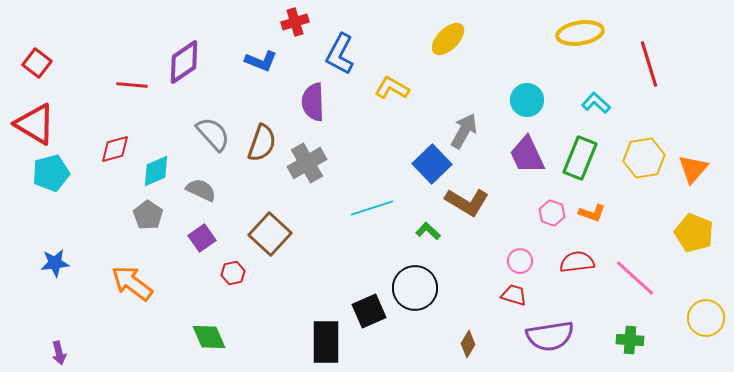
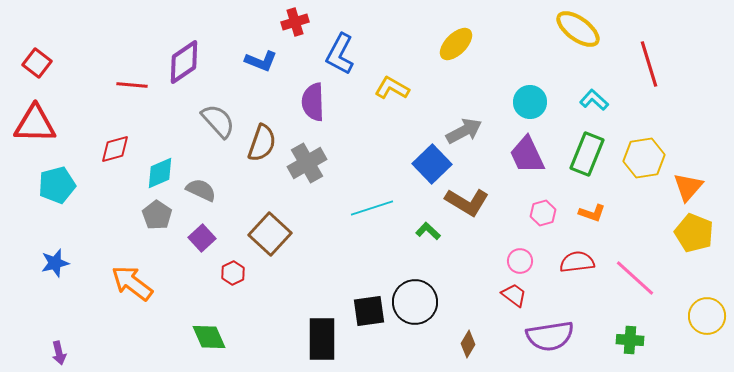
yellow ellipse at (580, 33): moved 2 px left, 4 px up; rotated 45 degrees clockwise
yellow ellipse at (448, 39): moved 8 px right, 5 px down
cyan circle at (527, 100): moved 3 px right, 2 px down
cyan L-shape at (596, 103): moved 2 px left, 3 px up
red triangle at (35, 124): rotated 30 degrees counterclockwise
gray arrow at (464, 131): rotated 33 degrees clockwise
gray semicircle at (213, 134): moved 5 px right, 13 px up
green rectangle at (580, 158): moved 7 px right, 4 px up
orange triangle at (693, 169): moved 5 px left, 18 px down
cyan diamond at (156, 171): moved 4 px right, 2 px down
cyan pentagon at (51, 173): moved 6 px right, 12 px down
pink hexagon at (552, 213): moved 9 px left; rotated 25 degrees clockwise
gray pentagon at (148, 215): moved 9 px right
purple square at (202, 238): rotated 8 degrees counterclockwise
blue star at (55, 263): rotated 8 degrees counterclockwise
red hexagon at (233, 273): rotated 15 degrees counterclockwise
black circle at (415, 288): moved 14 px down
red trapezoid at (514, 295): rotated 20 degrees clockwise
black square at (369, 311): rotated 16 degrees clockwise
yellow circle at (706, 318): moved 1 px right, 2 px up
black rectangle at (326, 342): moved 4 px left, 3 px up
